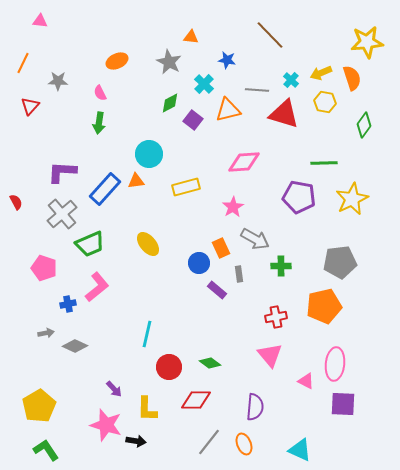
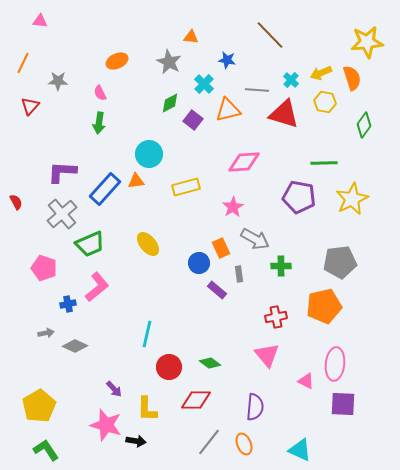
pink triangle at (270, 355): moved 3 px left
